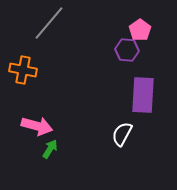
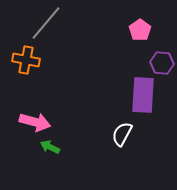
gray line: moved 3 px left
purple hexagon: moved 35 px right, 13 px down
orange cross: moved 3 px right, 10 px up
pink arrow: moved 2 px left, 4 px up
green arrow: moved 2 px up; rotated 96 degrees counterclockwise
